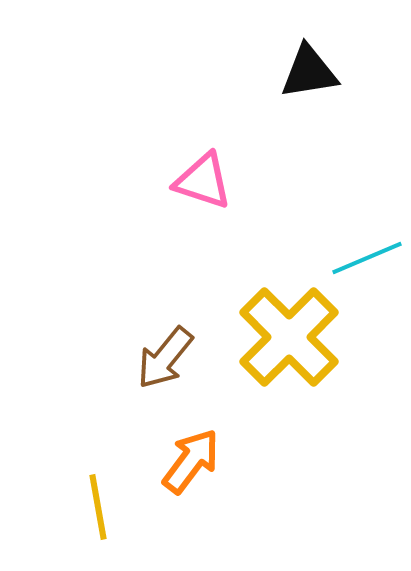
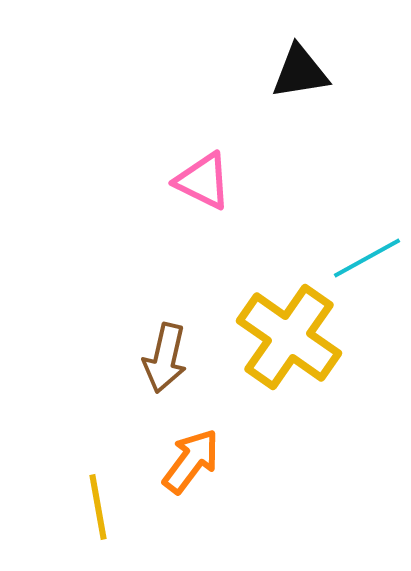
black triangle: moved 9 px left
pink triangle: rotated 8 degrees clockwise
cyan line: rotated 6 degrees counterclockwise
yellow cross: rotated 10 degrees counterclockwise
brown arrow: rotated 26 degrees counterclockwise
